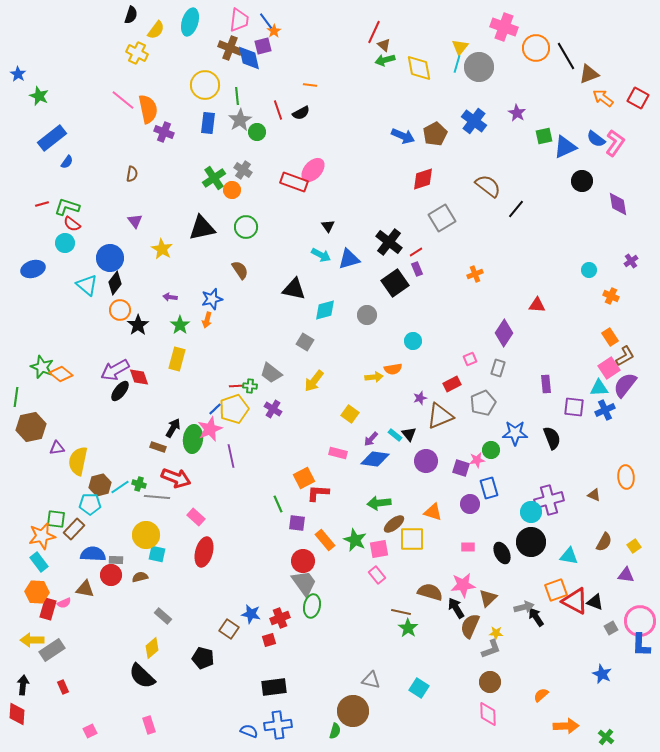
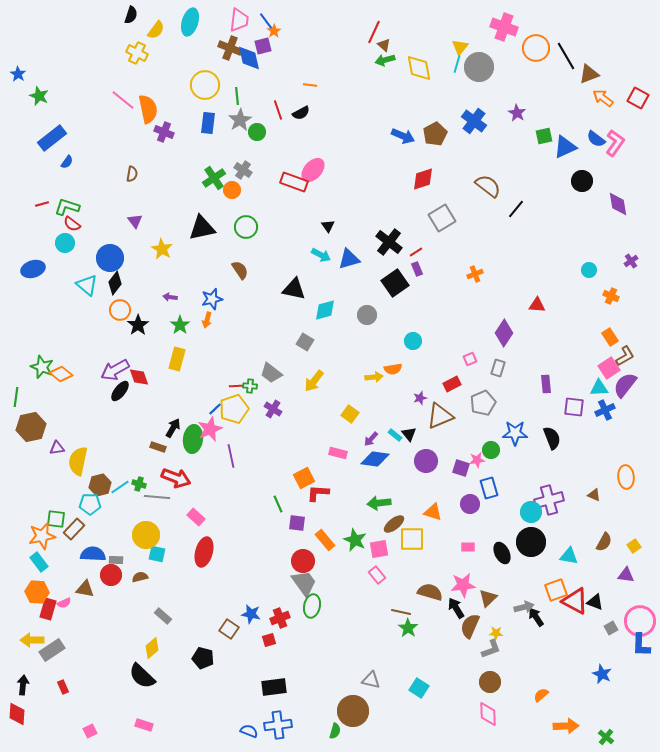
pink rectangle at (149, 725): moved 5 px left; rotated 54 degrees counterclockwise
